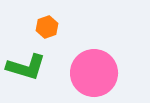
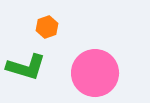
pink circle: moved 1 px right
